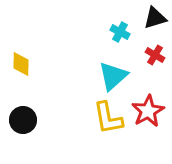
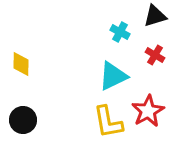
black triangle: moved 2 px up
cyan triangle: rotated 16 degrees clockwise
yellow L-shape: moved 4 px down
